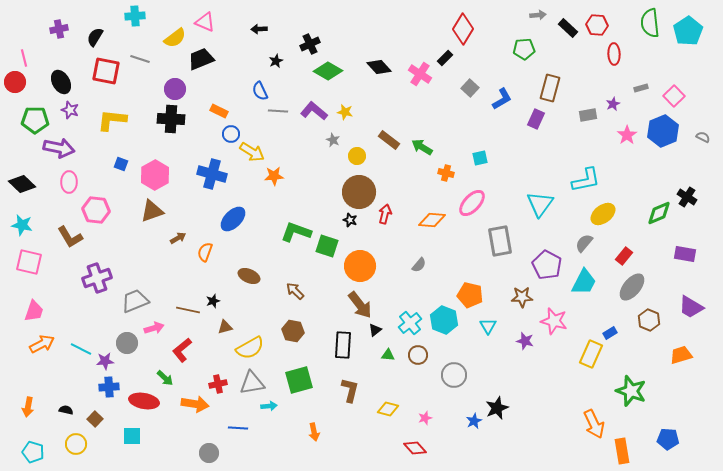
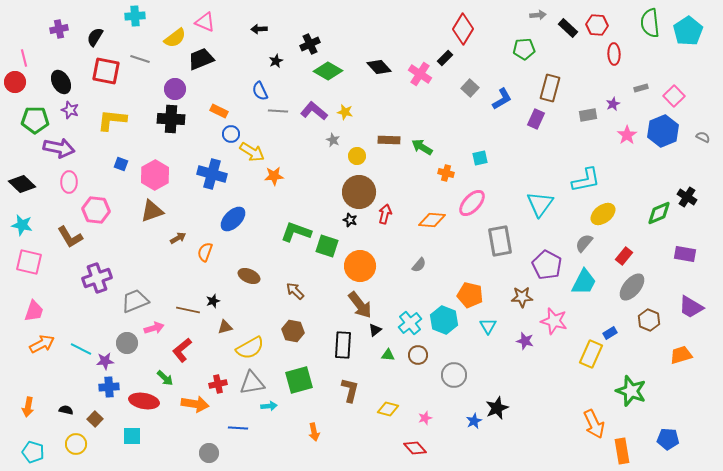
brown rectangle at (389, 140): rotated 35 degrees counterclockwise
